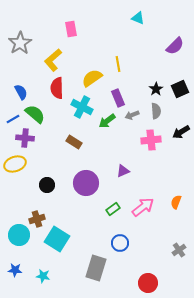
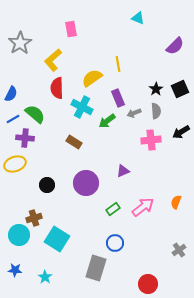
blue semicircle: moved 10 px left, 2 px down; rotated 56 degrees clockwise
gray arrow: moved 2 px right, 2 px up
brown cross: moved 3 px left, 1 px up
blue circle: moved 5 px left
cyan star: moved 2 px right, 1 px down; rotated 24 degrees clockwise
red circle: moved 1 px down
